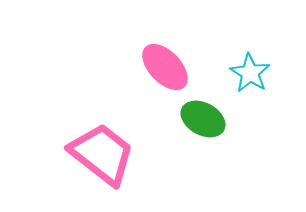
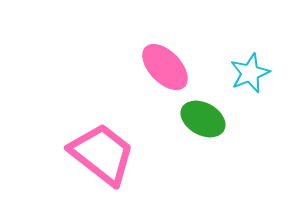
cyan star: rotated 18 degrees clockwise
